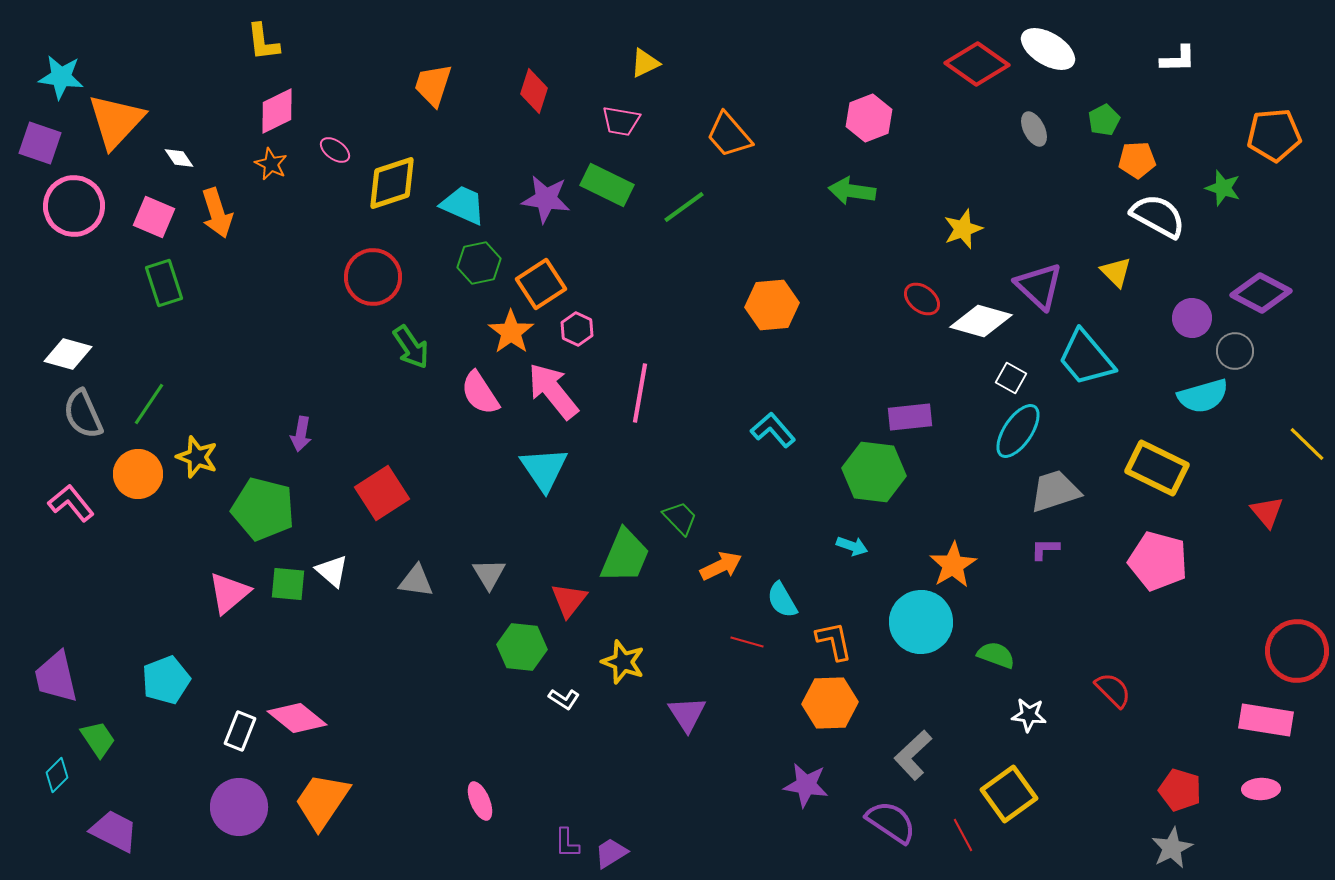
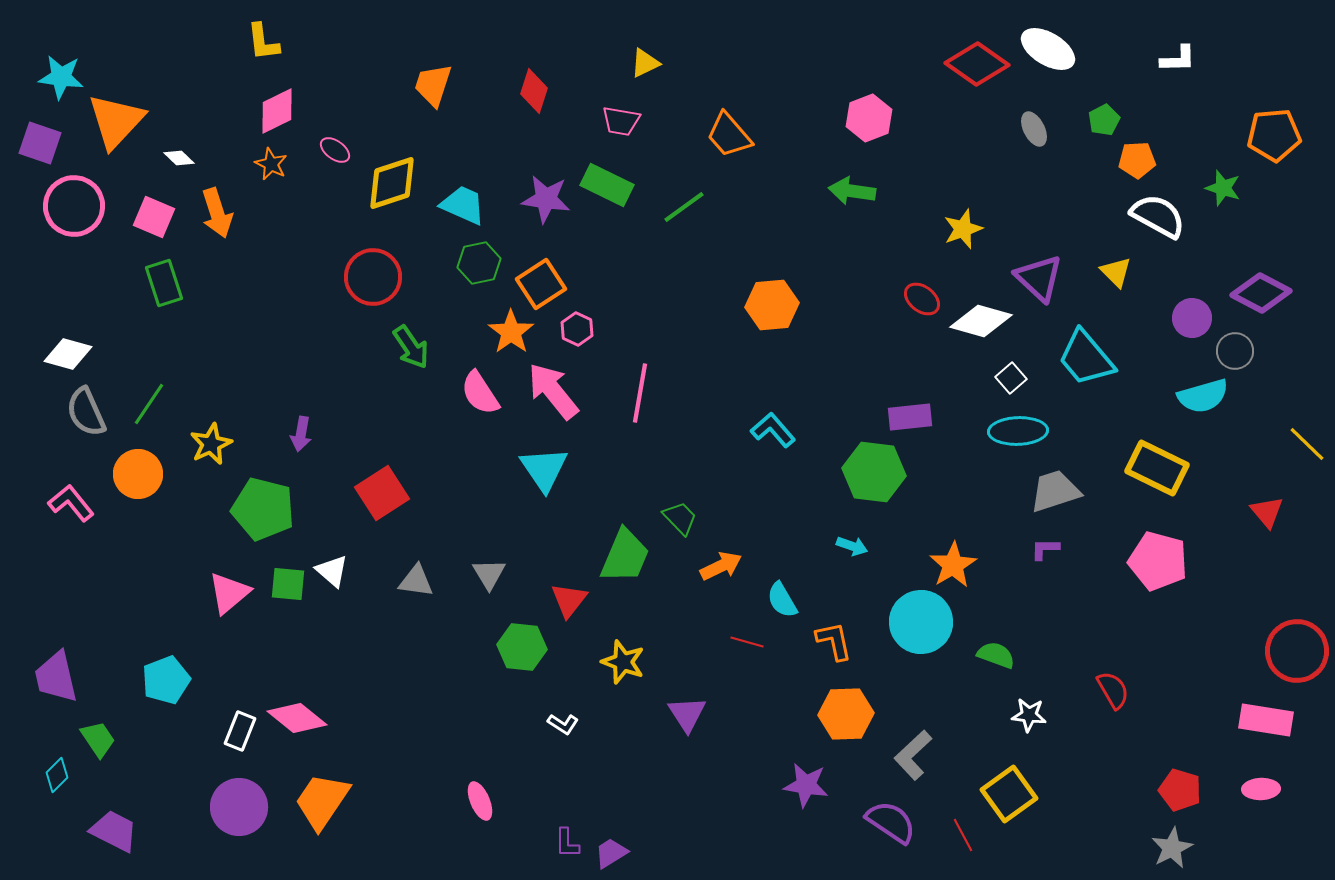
white diamond at (179, 158): rotated 12 degrees counterclockwise
purple triangle at (1039, 286): moved 8 px up
white square at (1011, 378): rotated 20 degrees clockwise
gray semicircle at (83, 414): moved 3 px right, 2 px up
cyan ellipse at (1018, 431): rotated 54 degrees clockwise
yellow star at (197, 457): moved 14 px right, 13 px up; rotated 27 degrees clockwise
red semicircle at (1113, 690): rotated 15 degrees clockwise
white L-shape at (564, 699): moved 1 px left, 25 px down
orange hexagon at (830, 703): moved 16 px right, 11 px down
